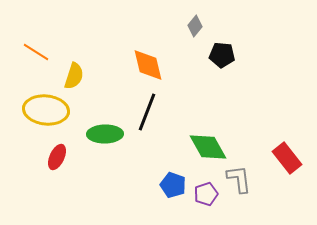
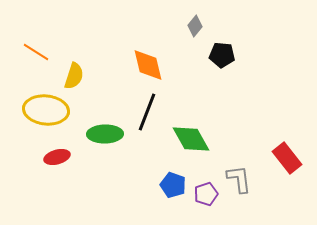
green diamond: moved 17 px left, 8 px up
red ellipse: rotated 50 degrees clockwise
